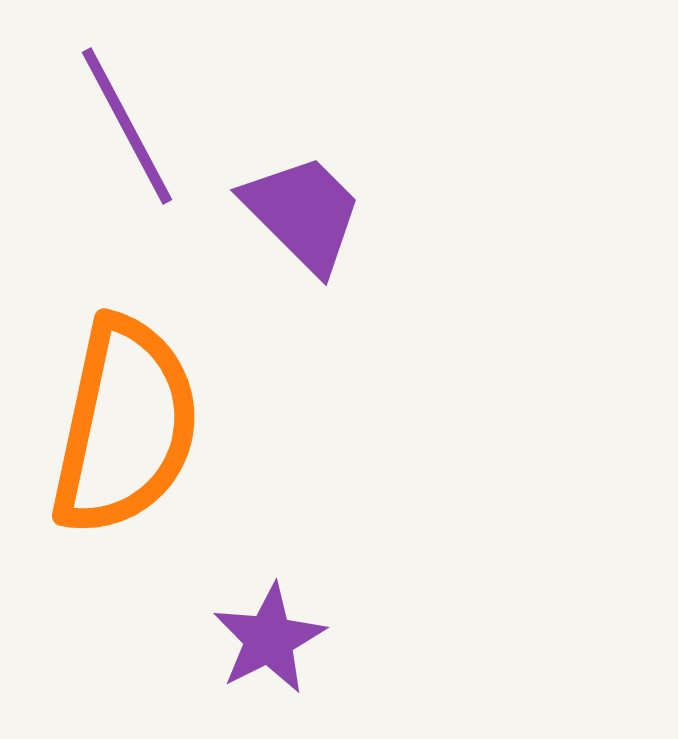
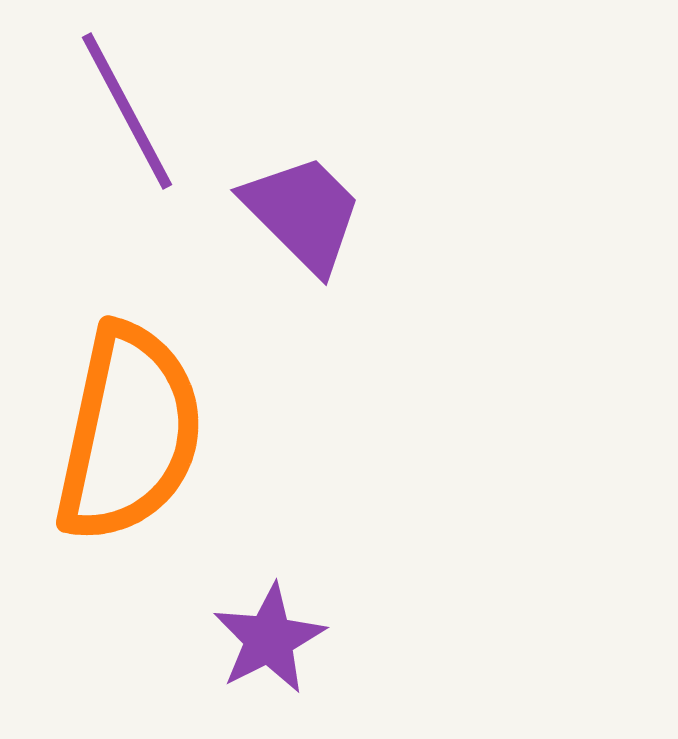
purple line: moved 15 px up
orange semicircle: moved 4 px right, 7 px down
